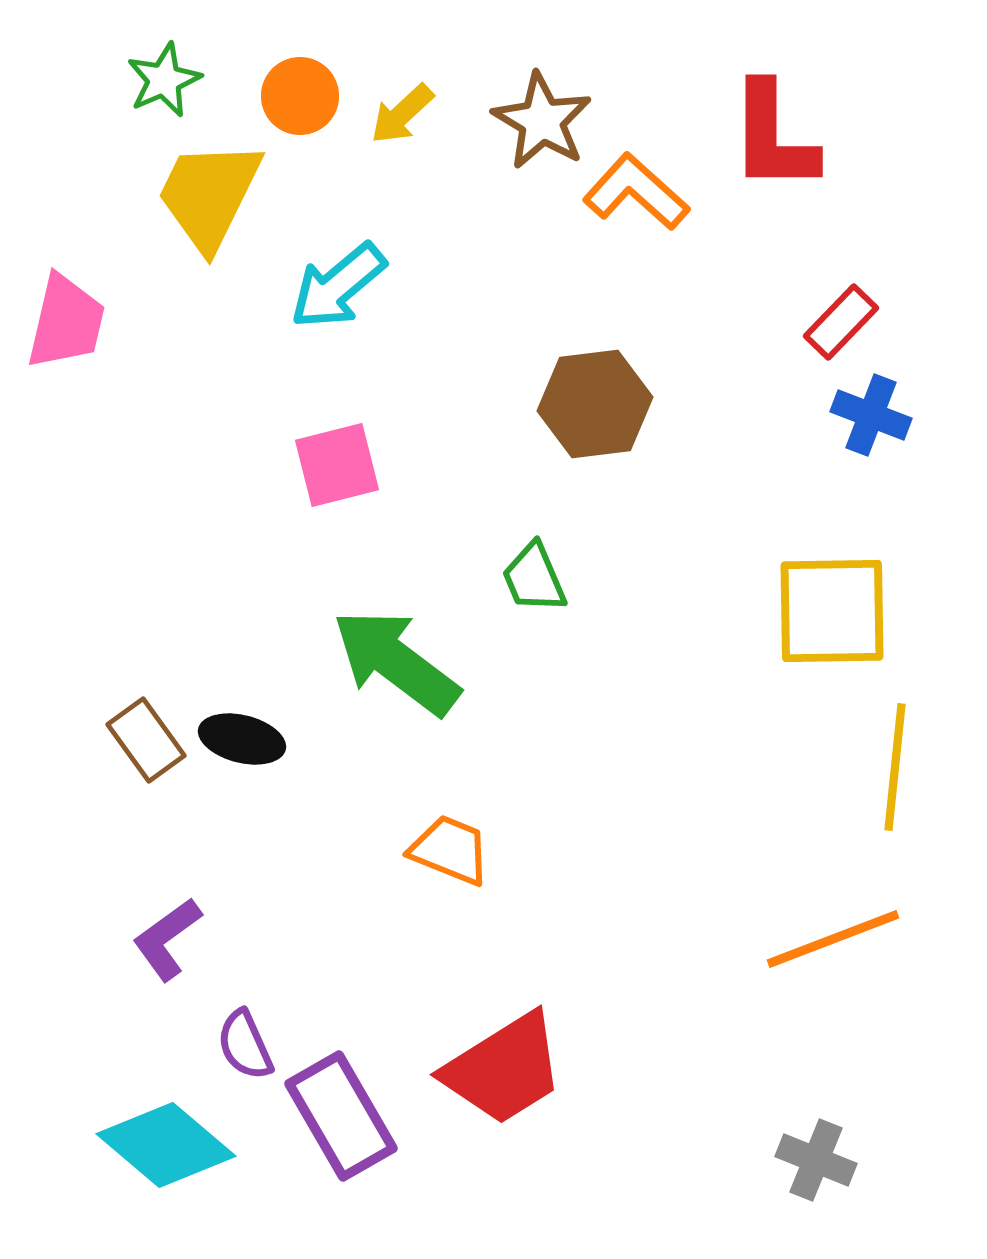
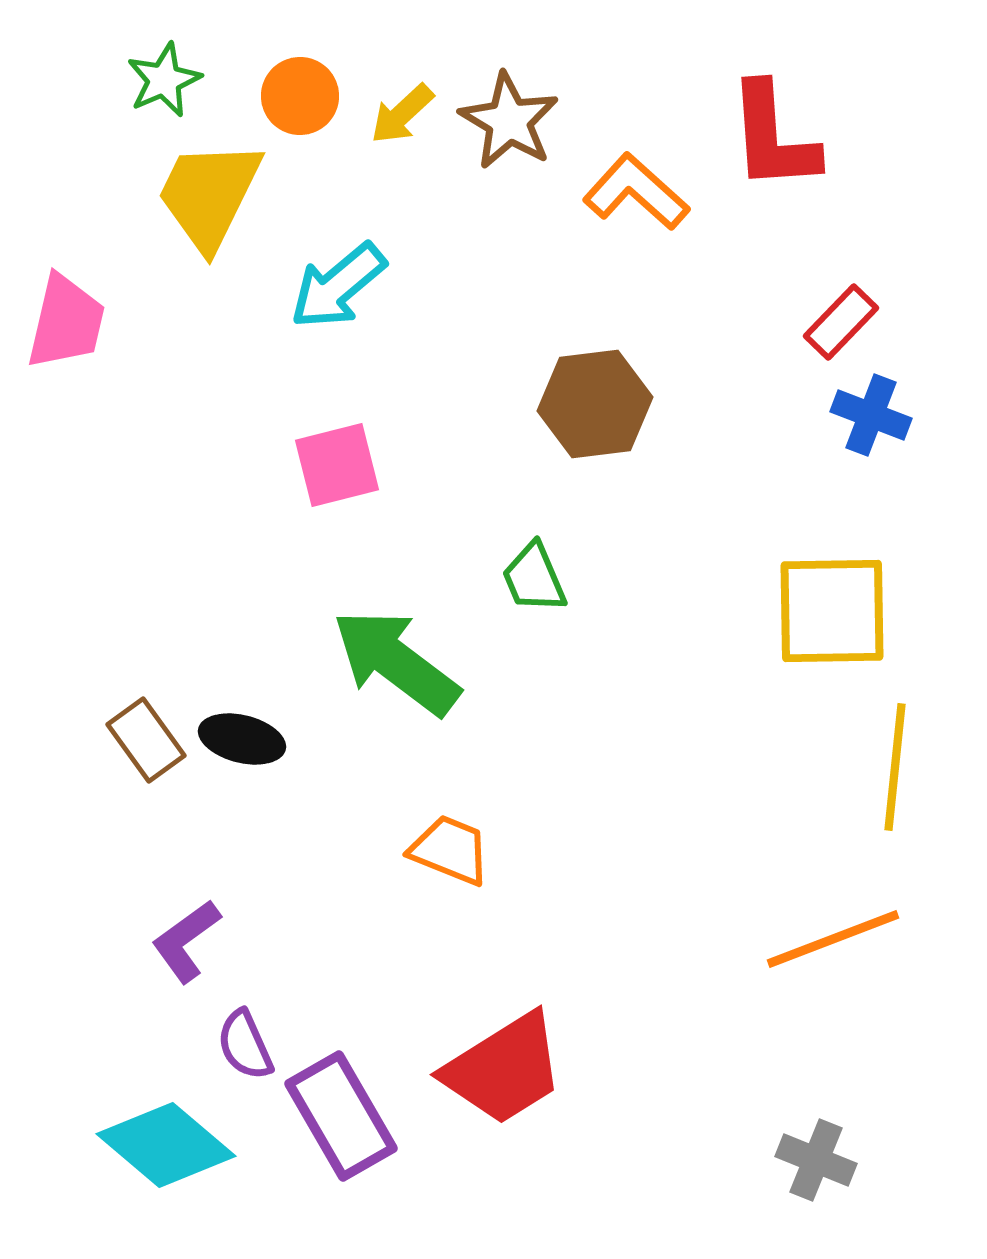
brown star: moved 33 px left
red L-shape: rotated 4 degrees counterclockwise
purple L-shape: moved 19 px right, 2 px down
